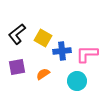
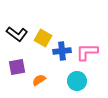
black L-shape: rotated 105 degrees counterclockwise
pink L-shape: moved 2 px up
orange semicircle: moved 4 px left, 6 px down
